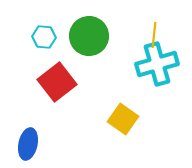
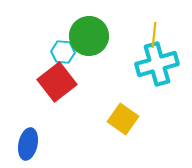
cyan hexagon: moved 19 px right, 15 px down
